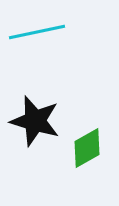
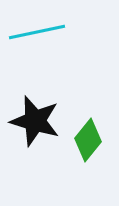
green diamond: moved 1 px right, 8 px up; rotated 21 degrees counterclockwise
